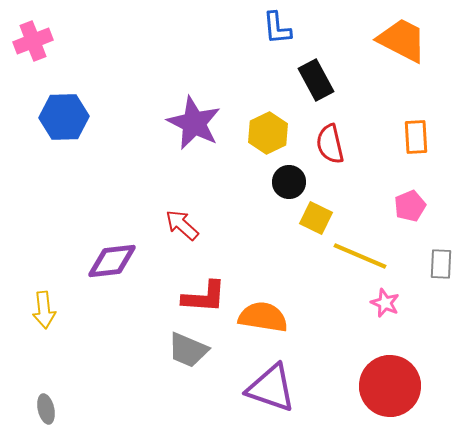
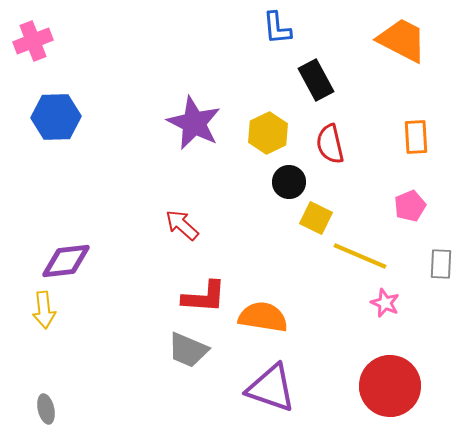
blue hexagon: moved 8 px left
purple diamond: moved 46 px left
